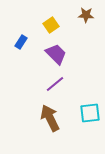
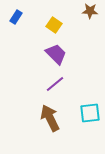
brown star: moved 4 px right, 4 px up
yellow square: moved 3 px right; rotated 21 degrees counterclockwise
blue rectangle: moved 5 px left, 25 px up
